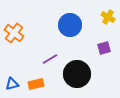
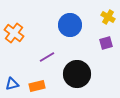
purple square: moved 2 px right, 5 px up
purple line: moved 3 px left, 2 px up
orange rectangle: moved 1 px right, 2 px down
